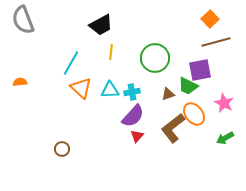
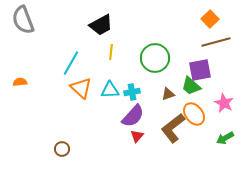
green trapezoid: moved 3 px right; rotated 15 degrees clockwise
